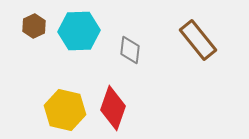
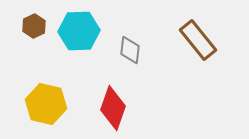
yellow hexagon: moved 19 px left, 6 px up
